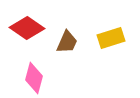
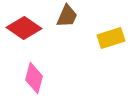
red diamond: moved 3 px left
brown trapezoid: moved 26 px up
